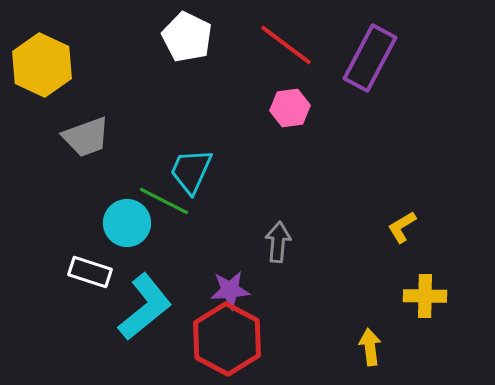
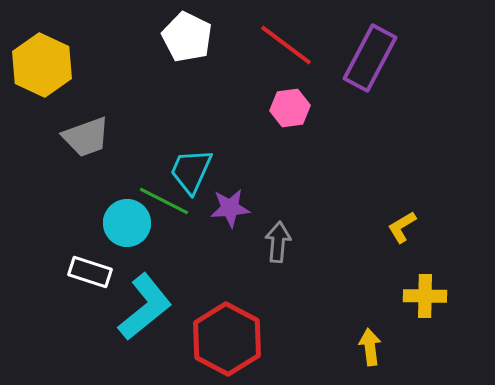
purple star: moved 82 px up
